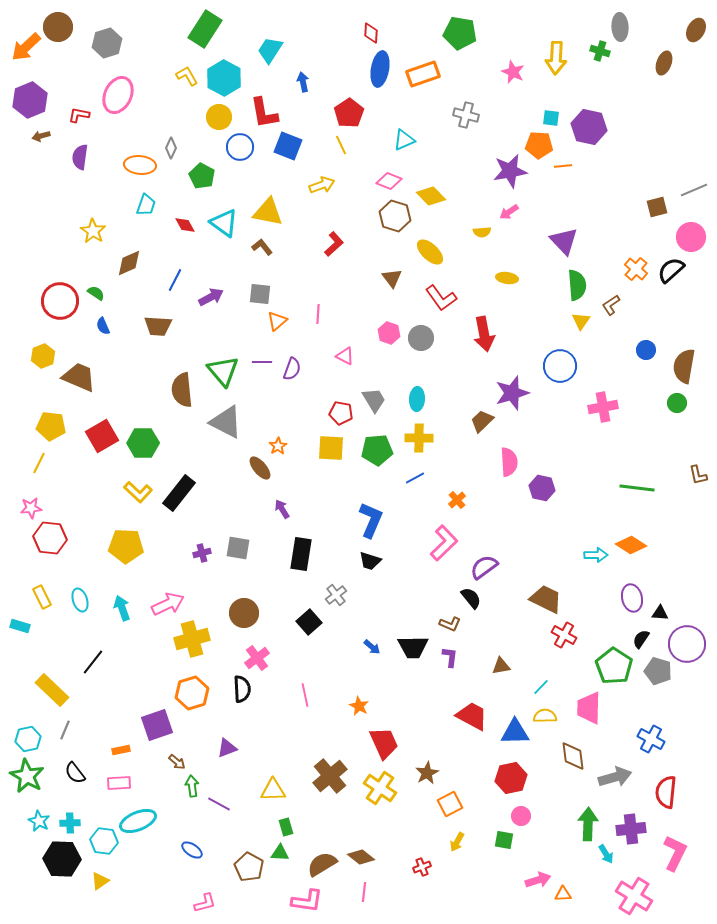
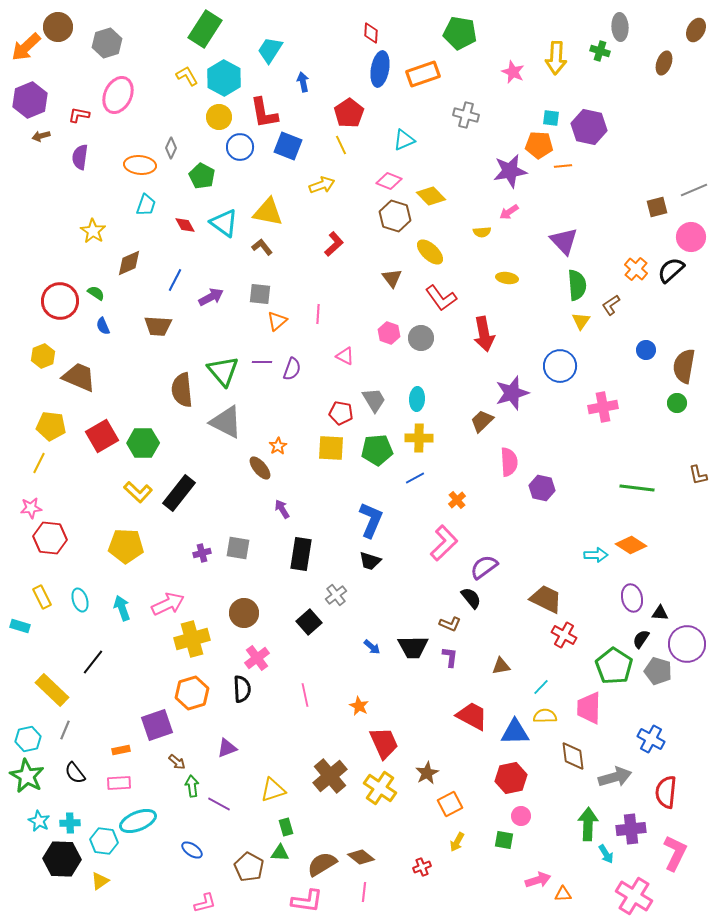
yellow triangle at (273, 790): rotated 16 degrees counterclockwise
